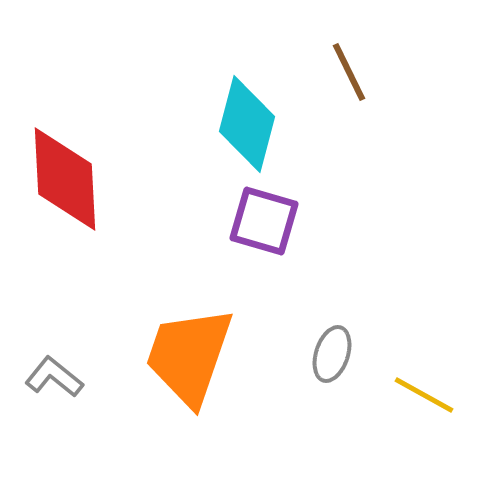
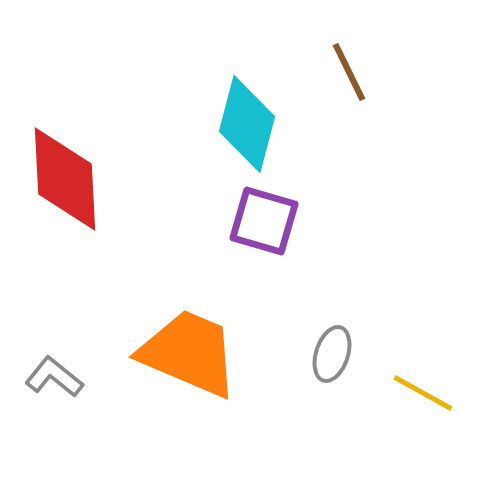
orange trapezoid: moved 3 px up; rotated 94 degrees clockwise
yellow line: moved 1 px left, 2 px up
